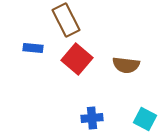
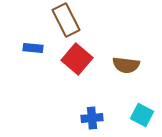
cyan square: moved 3 px left, 4 px up
